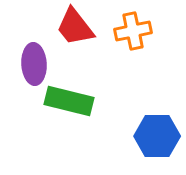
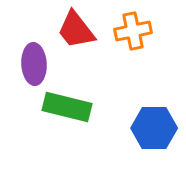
red trapezoid: moved 1 px right, 3 px down
green rectangle: moved 2 px left, 6 px down
blue hexagon: moved 3 px left, 8 px up
